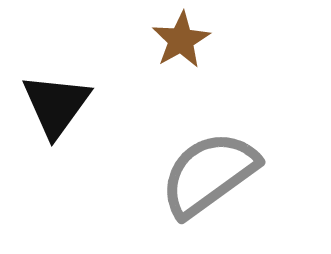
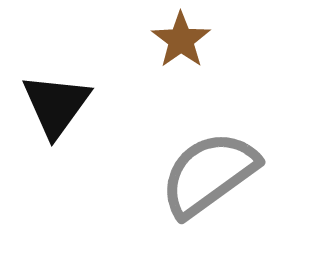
brown star: rotated 6 degrees counterclockwise
